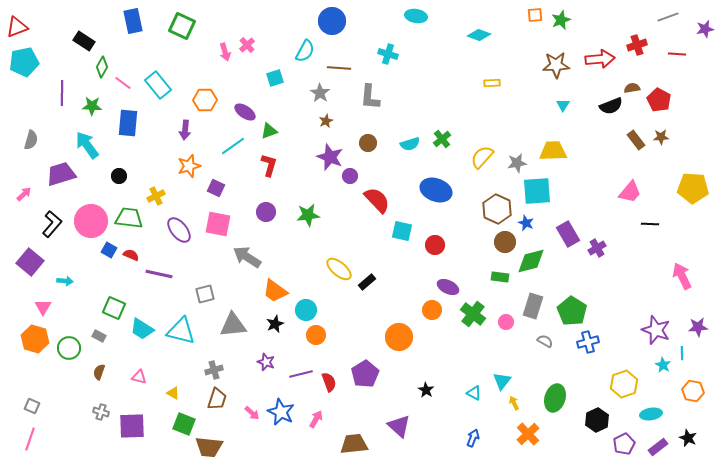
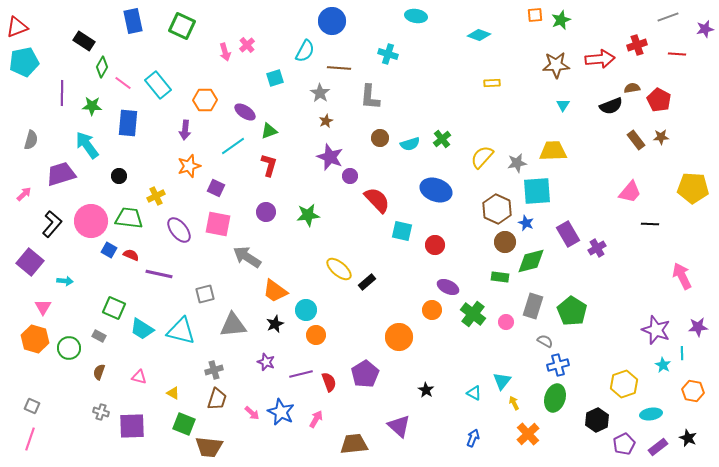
brown circle at (368, 143): moved 12 px right, 5 px up
blue cross at (588, 342): moved 30 px left, 23 px down
